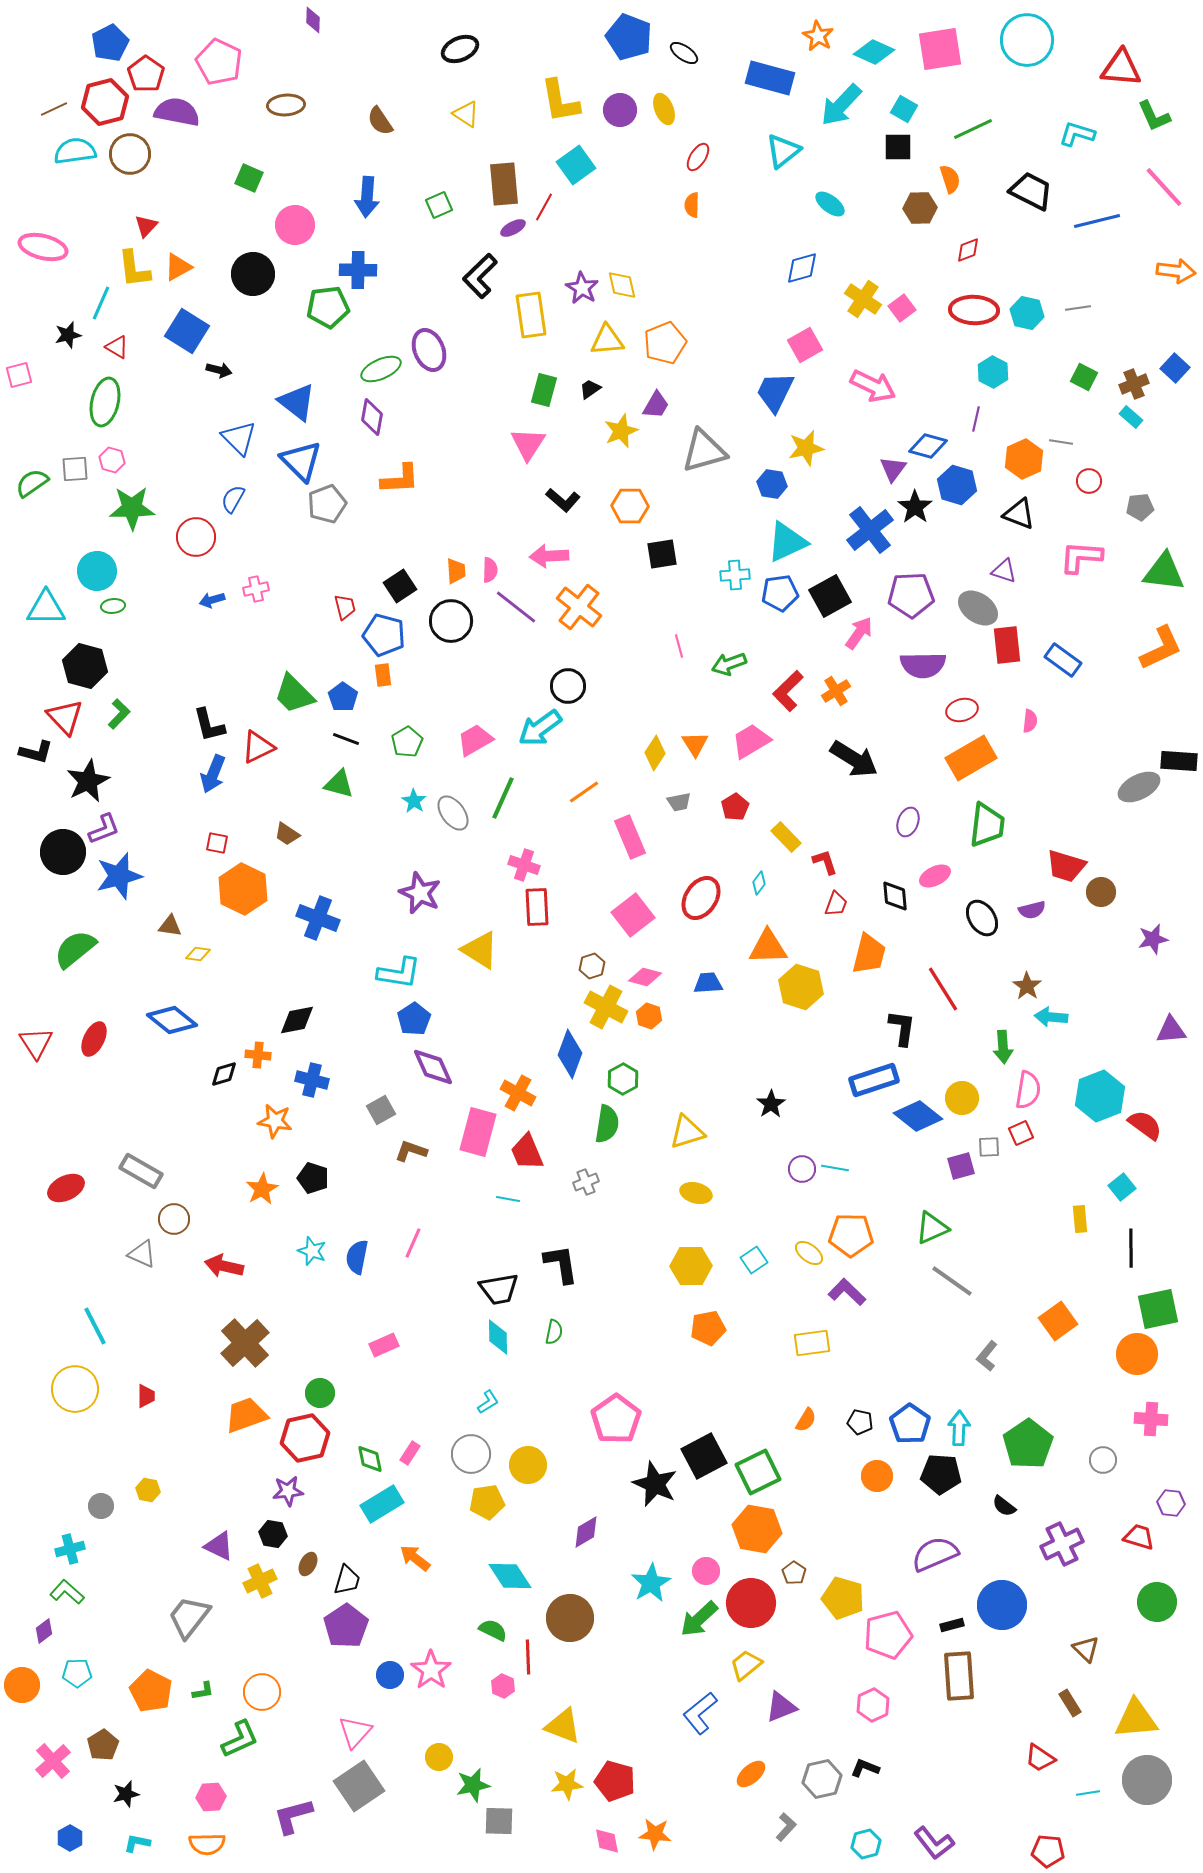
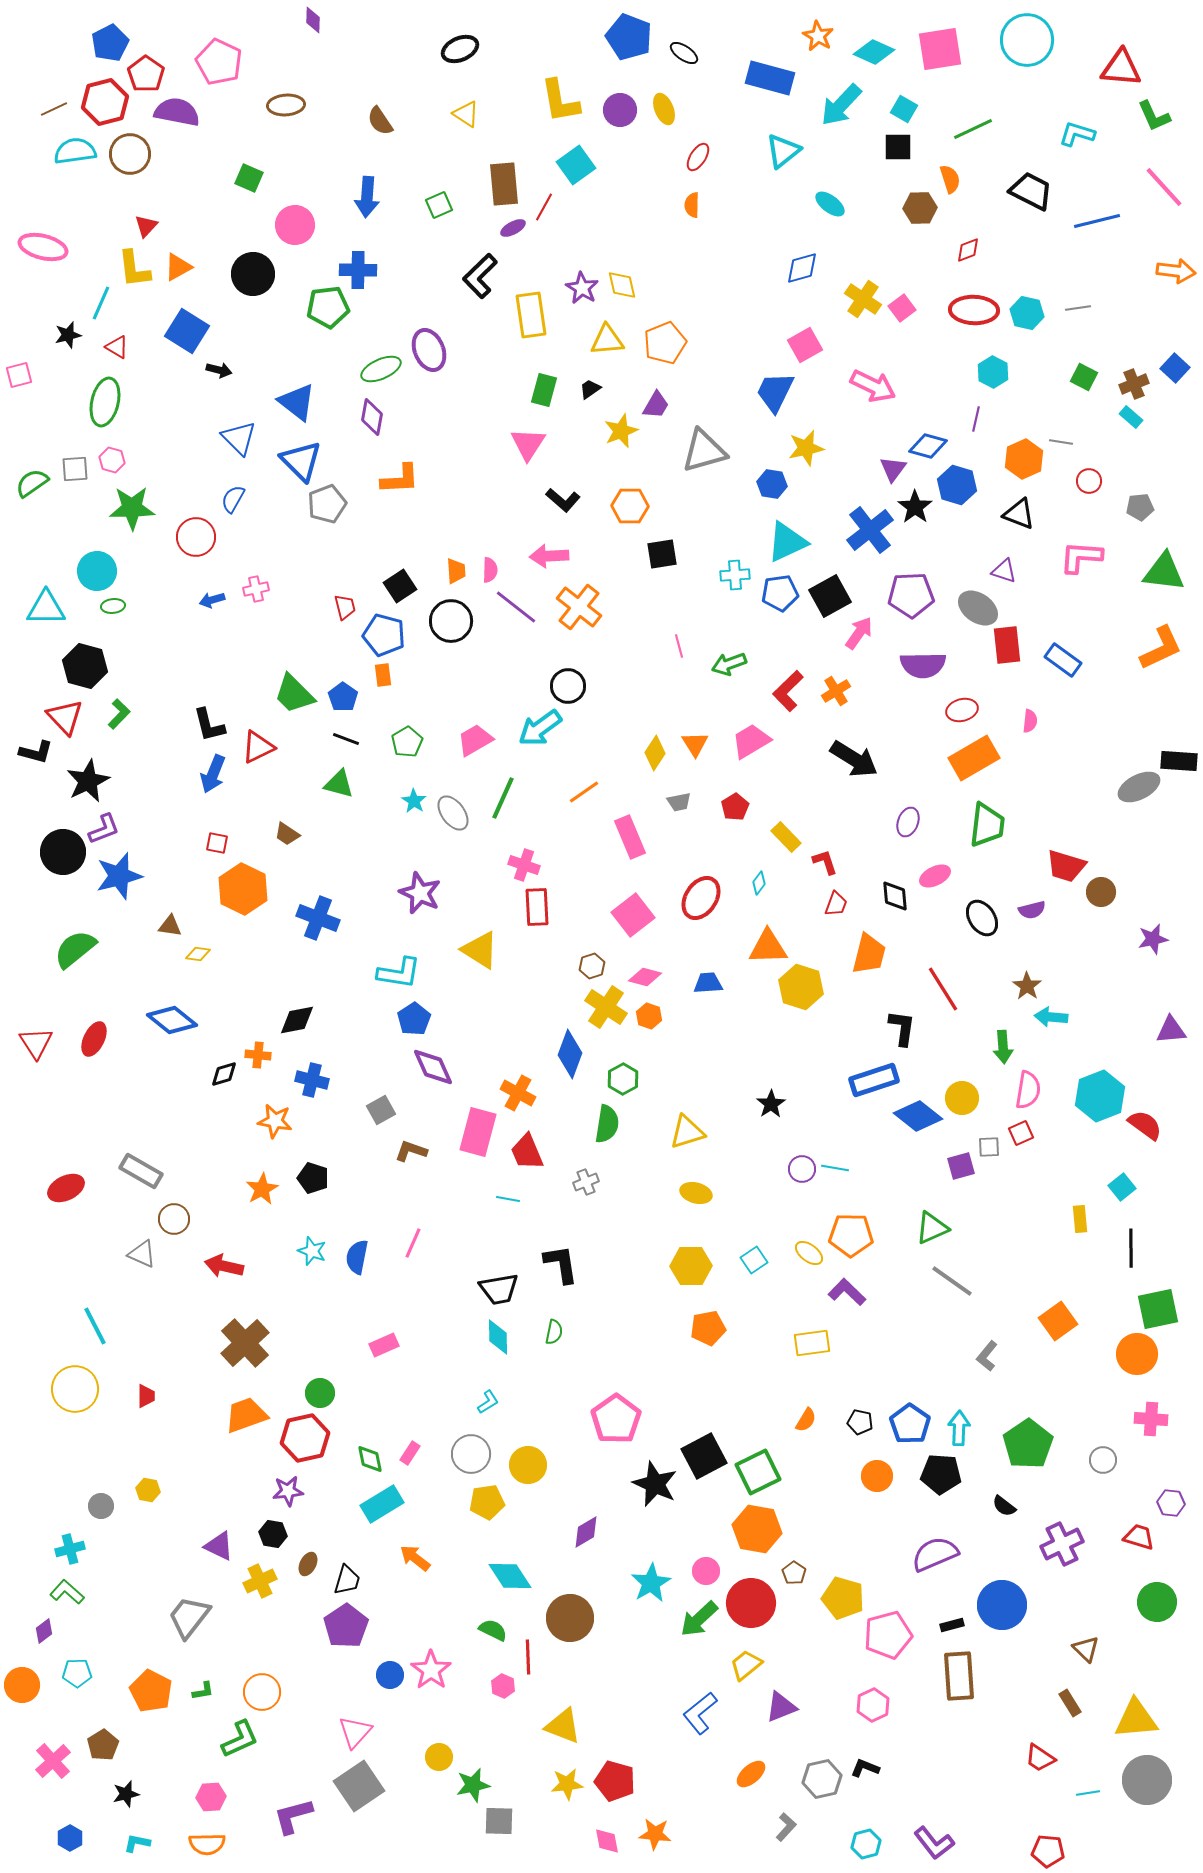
orange rectangle at (971, 758): moved 3 px right
yellow cross at (606, 1007): rotated 6 degrees clockwise
